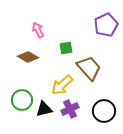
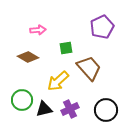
purple pentagon: moved 4 px left, 2 px down
pink arrow: rotated 112 degrees clockwise
yellow arrow: moved 4 px left, 4 px up
black circle: moved 2 px right, 1 px up
